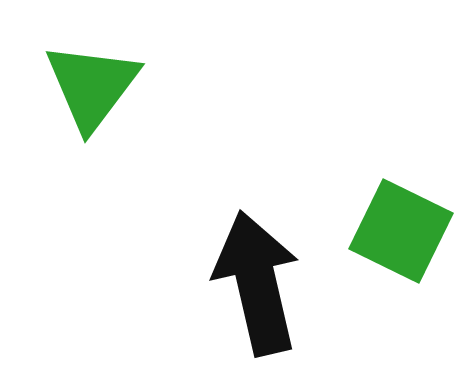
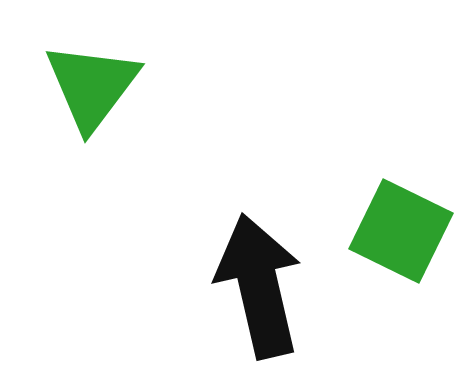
black arrow: moved 2 px right, 3 px down
